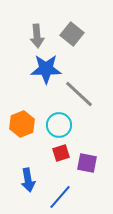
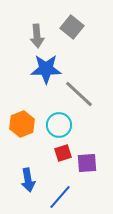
gray square: moved 7 px up
red square: moved 2 px right
purple square: rotated 15 degrees counterclockwise
